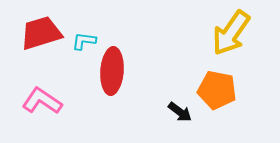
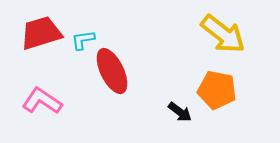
yellow arrow: moved 8 px left, 1 px down; rotated 87 degrees counterclockwise
cyan L-shape: moved 1 px left, 1 px up; rotated 15 degrees counterclockwise
red ellipse: rotated 30 degrees counterclockwise
